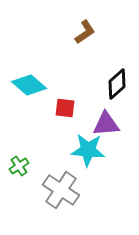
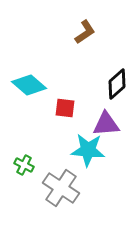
green cross: moved 5 px right, 1 px up; rotated 30 degrees counterclockwise
gray cross: moved 2 px up
